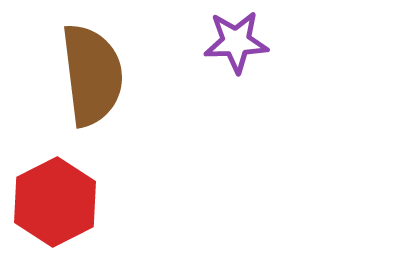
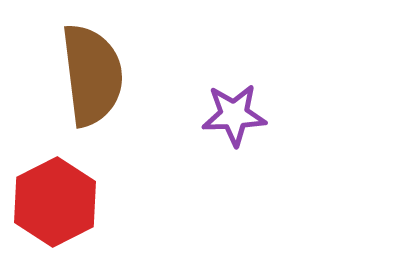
purple star: moved 2 px left, 73 px down
